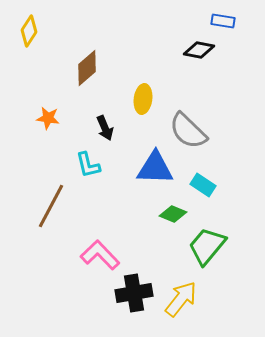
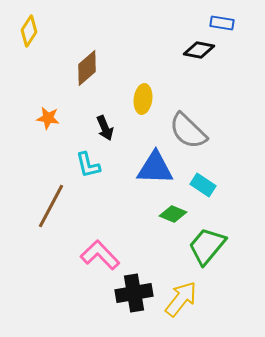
blue rectangle: moved 1 px left, 2 px down
